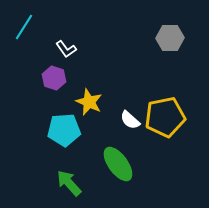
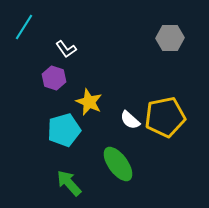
cyan pentagon: rotated 12 degrees counterclockwise
